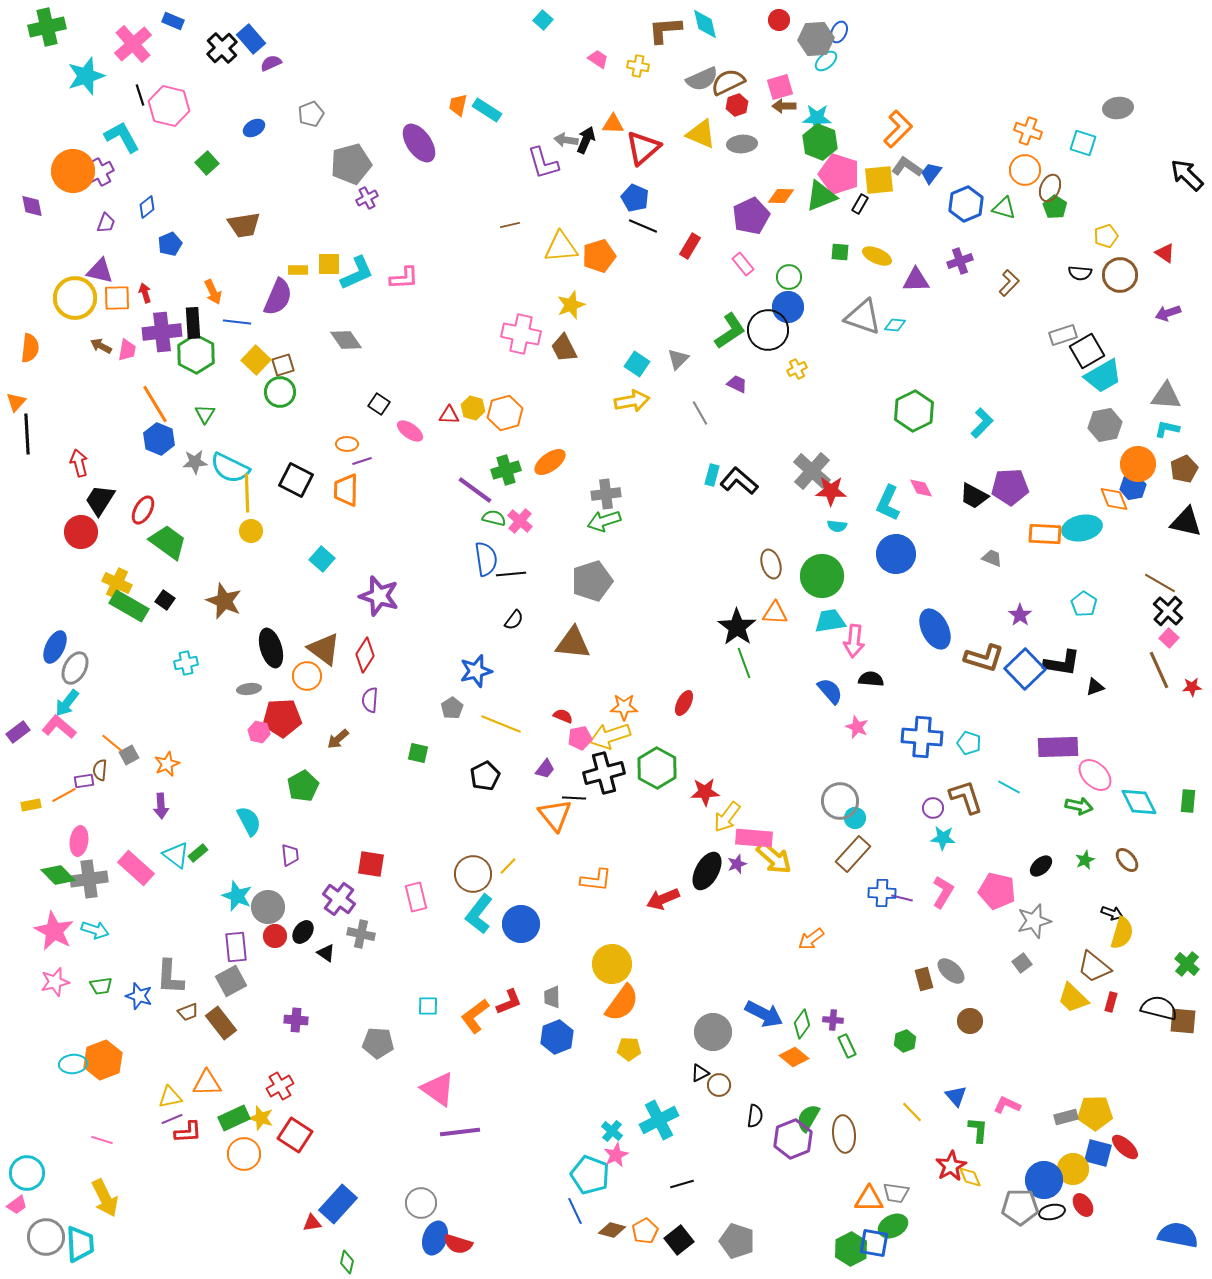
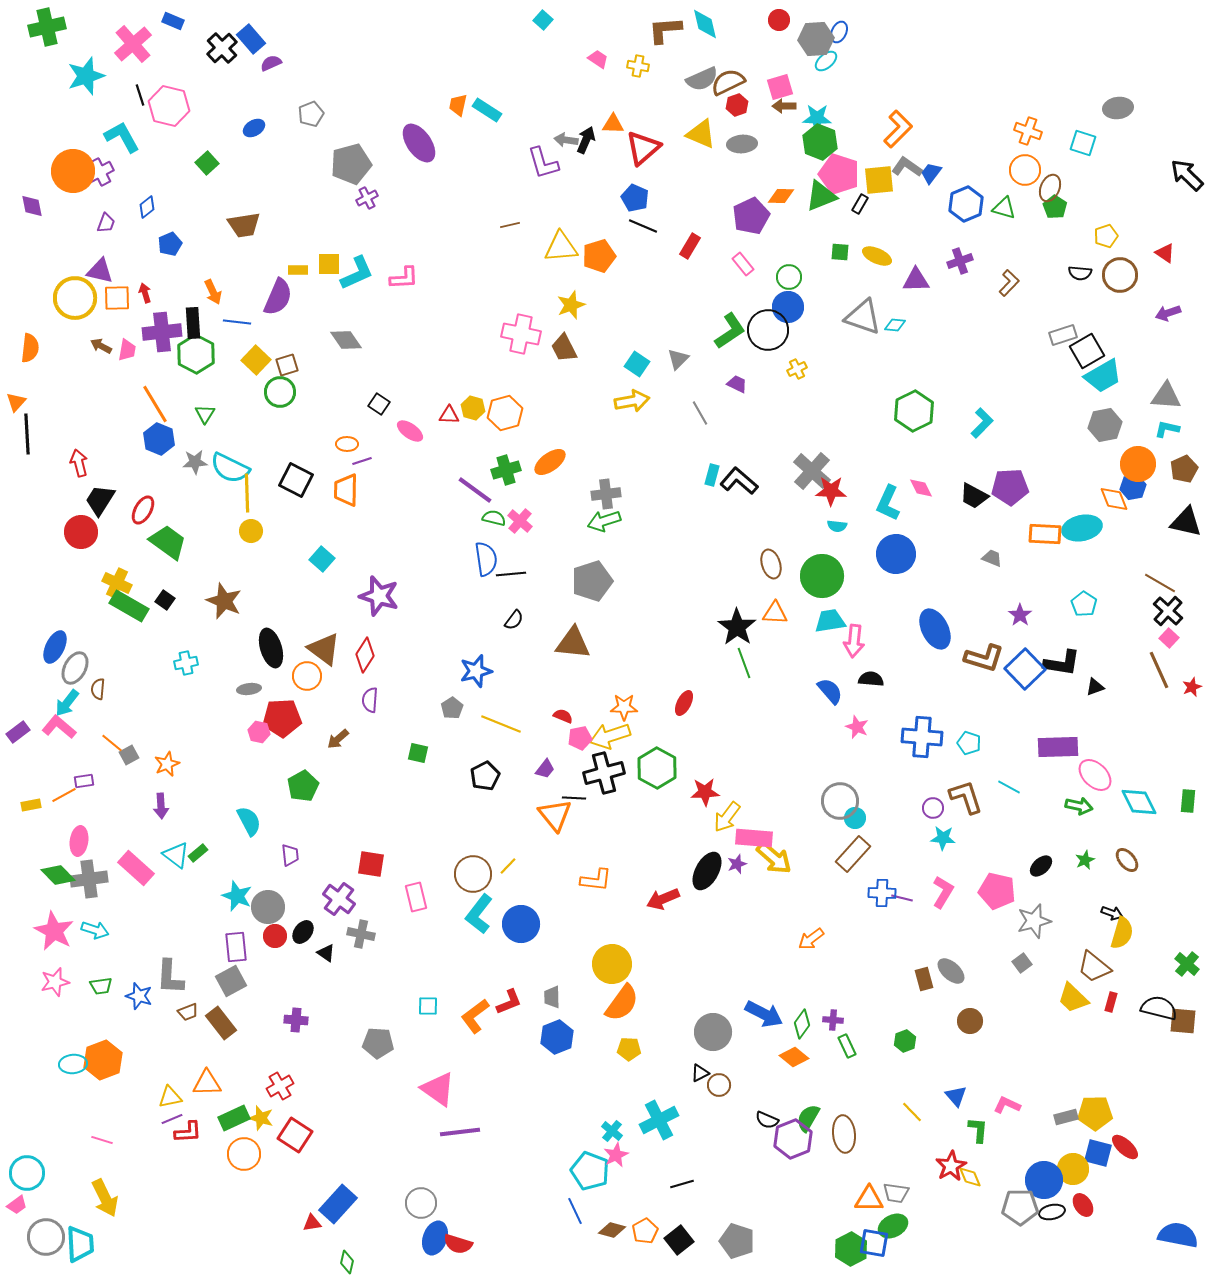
brown square at (283, 365): moved 4 px right
red star at (1192, 687): rotated 18 degrees counterclockwise
brown semicircle at (100, 770): moved 2 px left, 81 px up
black semicircle at (755, 1116): moved 12 px right, 4 px down; rotated 105 degrees clockwise
cyan pentagon at (590, 1175): moved 4 px up
